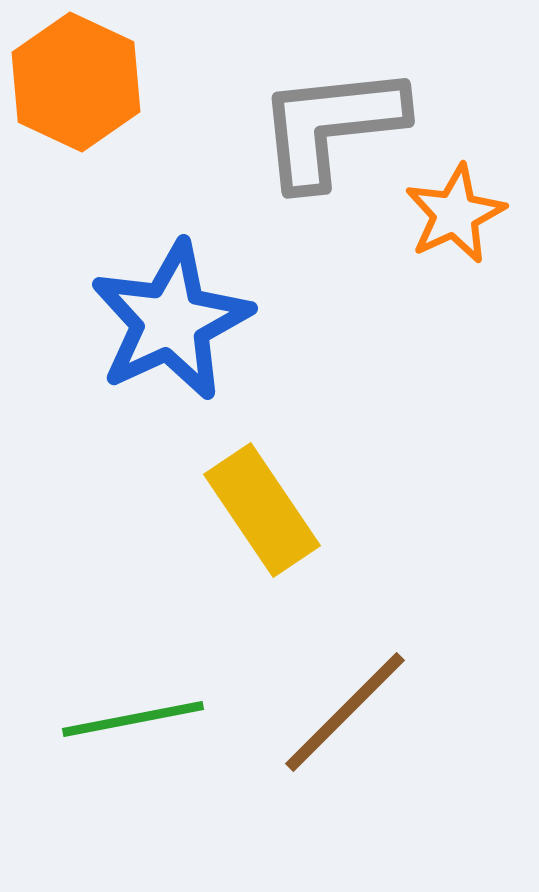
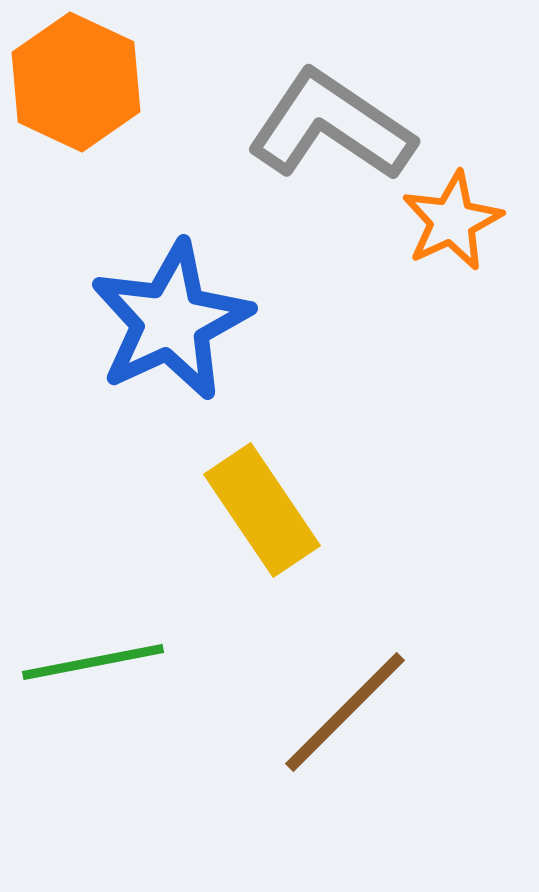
gray L-shape: rotated 40 degrees clockwise
orange star: moved 3 px left, 7 px down
green line: moved 40 px left, 57 px up
